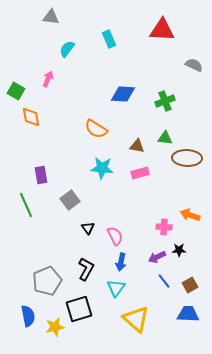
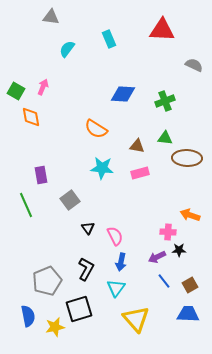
pink arrow: moved 5 px left, 8 px down
pink cross: moved 4 px right, 5 px down
yellow triangle: rotated 8 degrees clockwise
